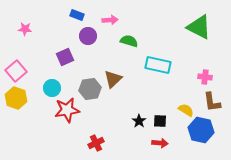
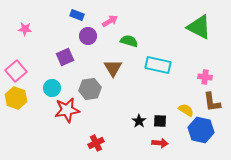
pink arrow: moved 1 px down; rotated 28 degrees counterclockwise
brown triangle: moved 11 px up; rotated 18 degrees counterclockwise
